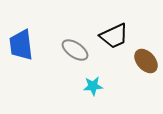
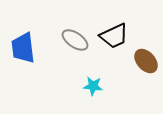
blue trapezoid: moved 2 px right, 3 px down
gray ellipse: moved 10 px up
cyan star: rotated 12 degrees clockwise
